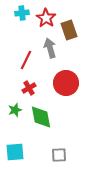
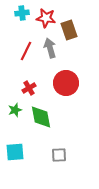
red star: rotated 24 degrees counterclockwise
red line: moved 9 px up
